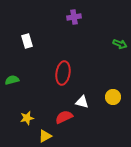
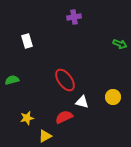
red ellipse: moved 2 px right, 7 px down; rotated 45 degrees counterclockwise
